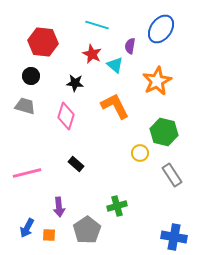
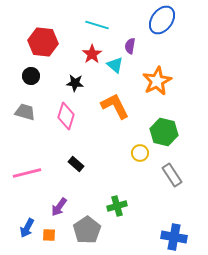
blue ellipse: moved 1 px right, 9 px up
red star: rotated 12 degrees clockwise
gray trapezoid: moved 6 px down
purple arrow: rotated 42 degrees clockwise
